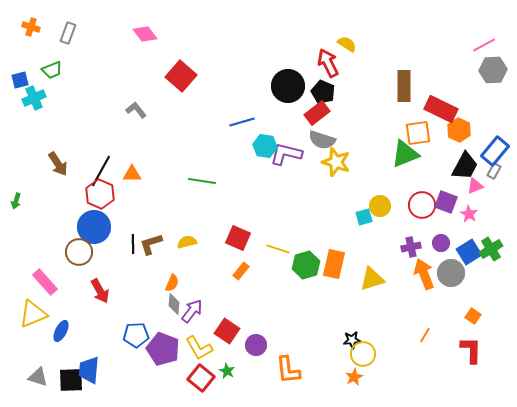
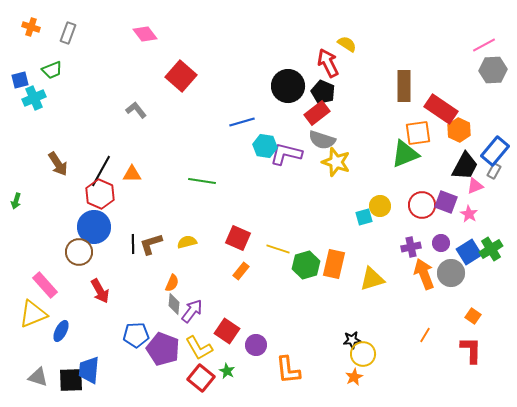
red rectangle at (441, 109): rotated 8 degrees clockwise
pink rectangle at (45, 282): moved 3 px down
